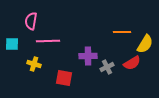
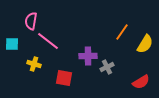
orange line: rotated 54 degrees counterclockwise
pink line: rotated 40 degrees clockwise
red semicircle: moved 9 px right, 19 px down
